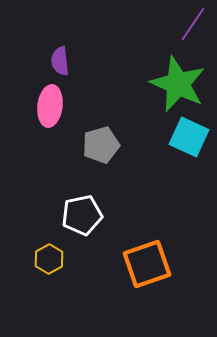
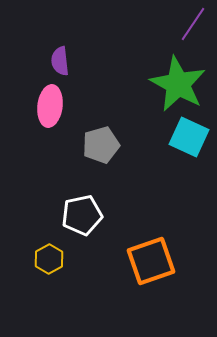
green star: rotated 4 degrees clockwise
orange square: moved 4 px right, 3 px up
